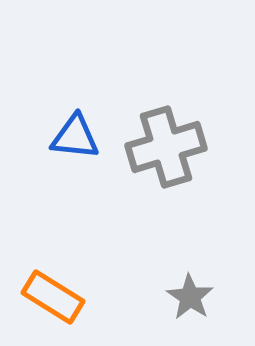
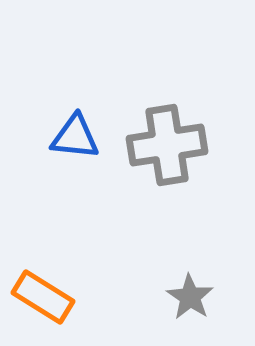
gray cross: moved 1 px right, 2 px up; rotated 8 degrees clockwise
orange rectangle: moved 10 px left
